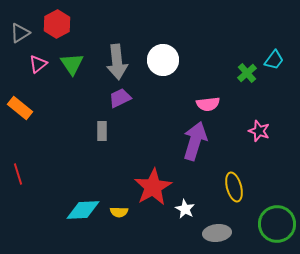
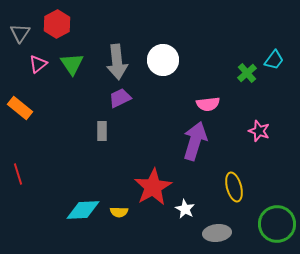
gray triangle: rotated 25 degrees counterclockwise
